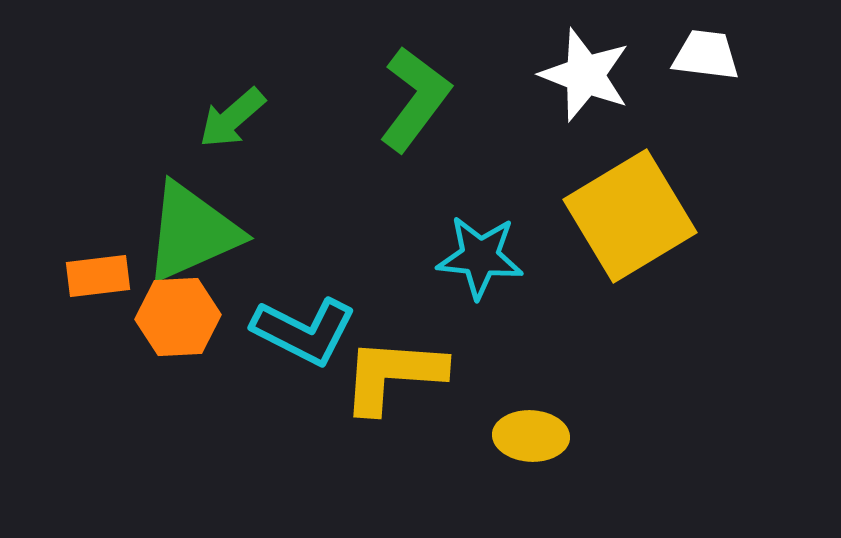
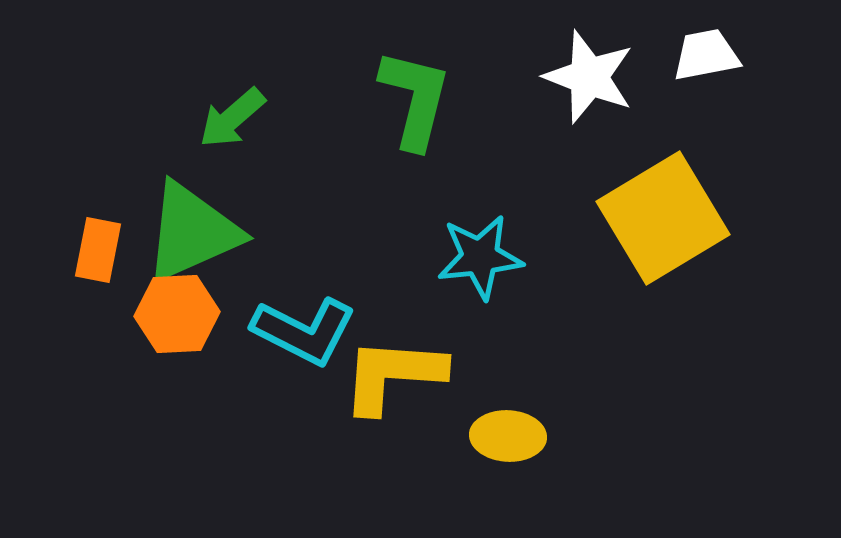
white trapezoid: rotated 18 degrees counterclockwise
white star: moved 4 px right, 2 px down
green L-shape: rotated 23 degrees counterclockwise
yellow square: moved 33 px right, 2 px down
cyan star: rotated 12 degrees counterclockwise
orange rectangle: moved 26 px up; rotated 72 degrees counterclockwise
orange hexagon: moved 1 px left, 3 px up
yellow ellipse: moved 23 px left
